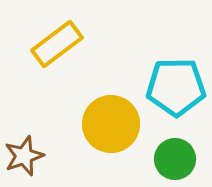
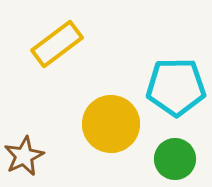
brown star: rotated 6 degrees counterclockwise
